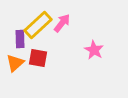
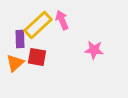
pink arrow: moved 3 px up; rotated 60 degrees counterclockwise
pink star: rotated 24 degrees counterclockwise
red square: moved 1 px left, 1 px up
